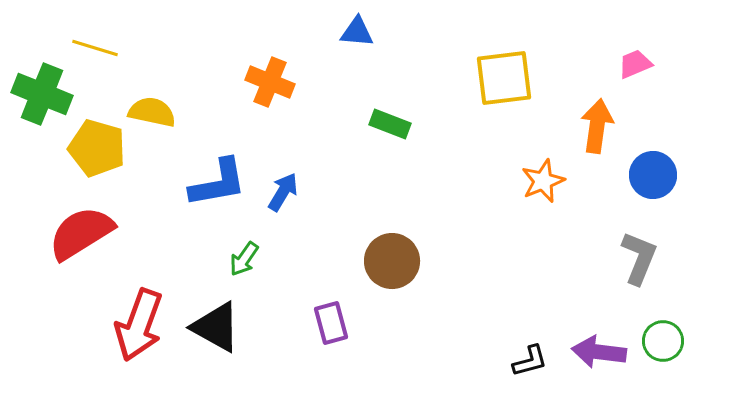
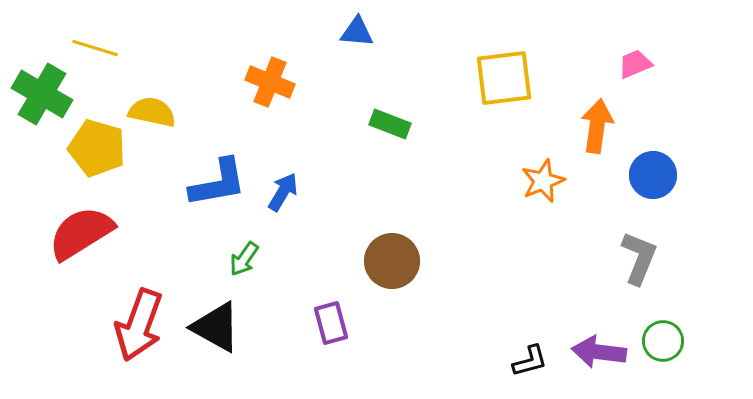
green cross: rotated 8 degrees clockwise
